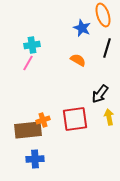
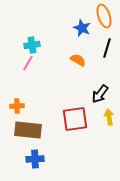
orange ellipse: moved 1 px right, 1 px down
orange cross: moved 26 px left, 14 px up; rotated 16 degrees clockwise
brown rectangle: rotated 12 degrees clockwise
